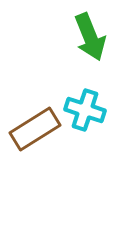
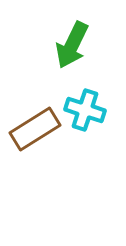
green arrow: moved 18 px left, 8 px down; rotated 48 degrees clockwise
